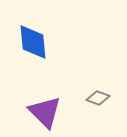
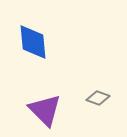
purple triangle: moved 2 px up
